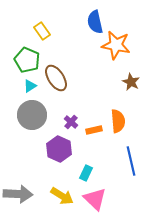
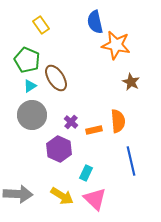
yellow rectangle: moved 1 px left, 6 px up
